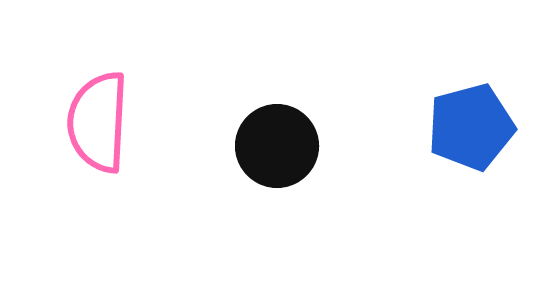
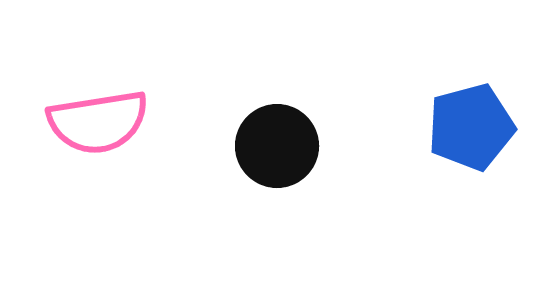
pink semicircle: rotated 102 degrees counterclockwise
